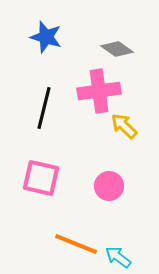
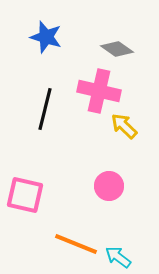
pink cross: rotated 21 degrees clockwise
black line: moved 1 px right, 1 px down
pink square: moved 16 px left, 17 px down
